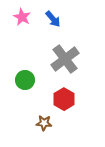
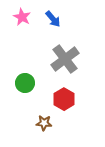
green circle: moved 3 px down
